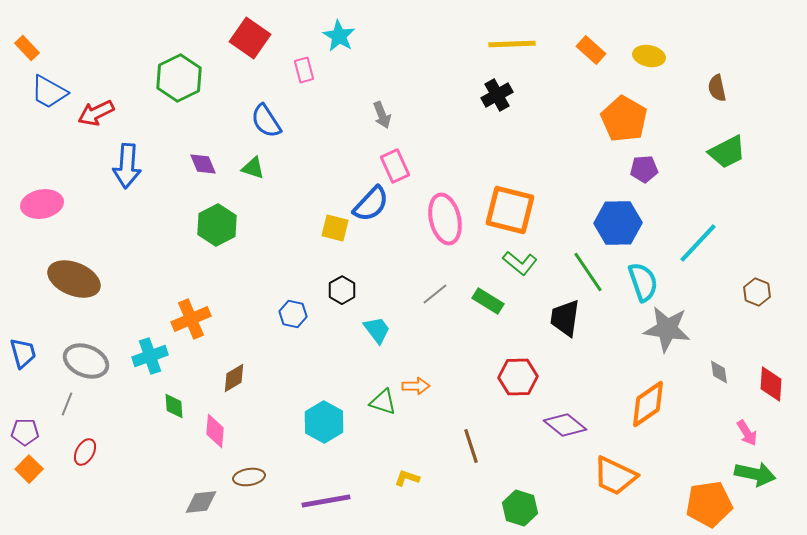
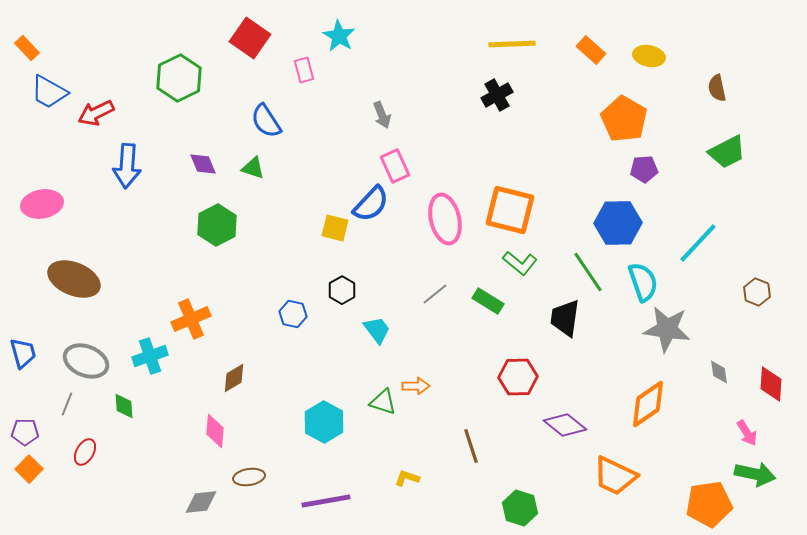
green diamond at (174, 406): moved 50 px left
